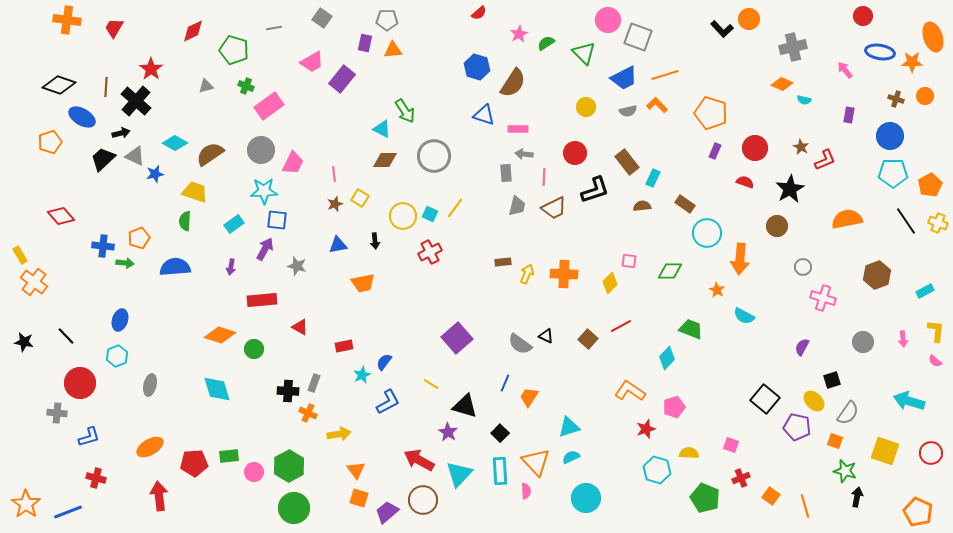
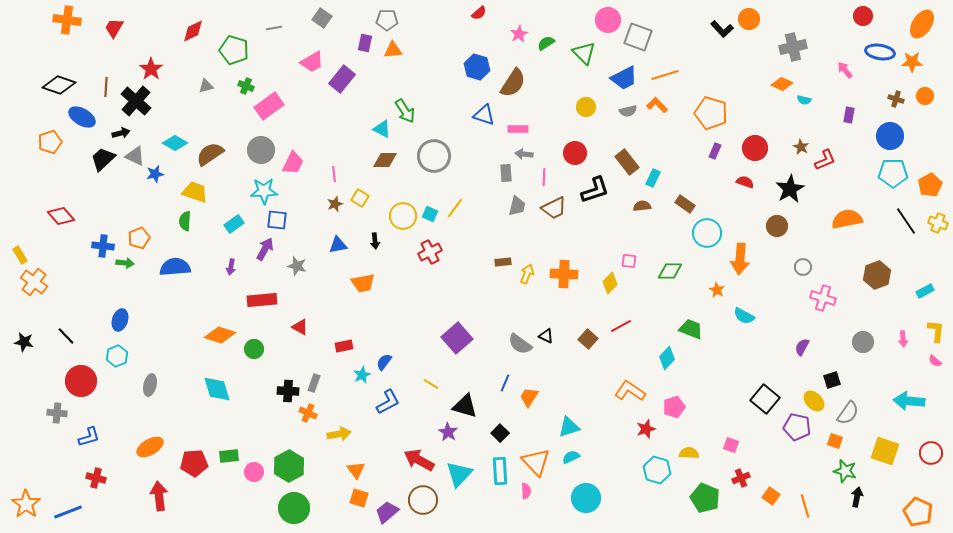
orange ellipse at (933, 37): moved 11 px left, 13 px up; rotated 52 degrees clockwise
red circle at (80, 383): moved 1 px right, 2 px up
cyan arrow at (909, 401): rotated 12 degrees counterclockwise
